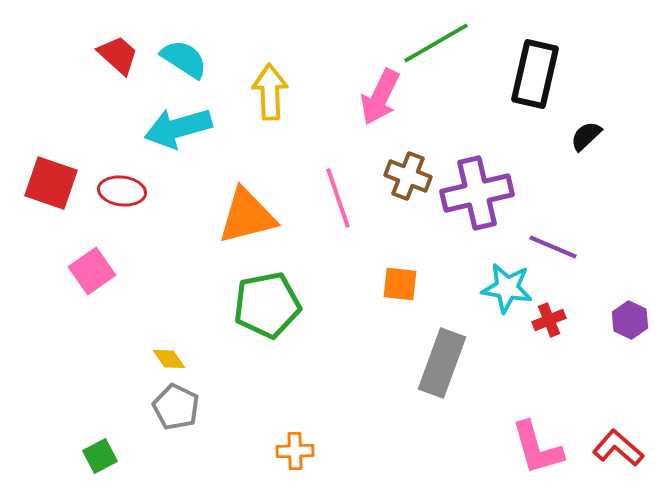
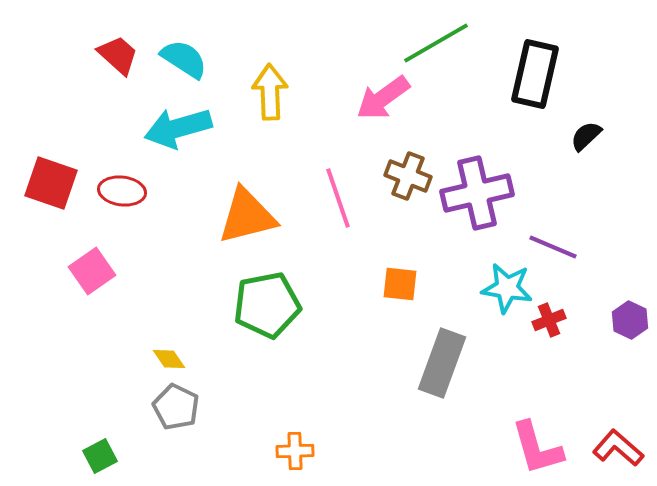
pink arrow: moved 3 px right, 1 px down; rotated 28 degrees clockwise
